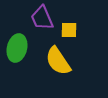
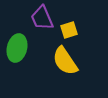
yellow square: rotated 18 degrees counterclockwise
yellow semicircle: moved 7 px right
